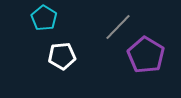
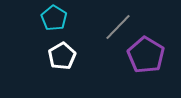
cyan pentagon: moved 10 px right
white pentagon: rotated 24 degrees counterclockwise
